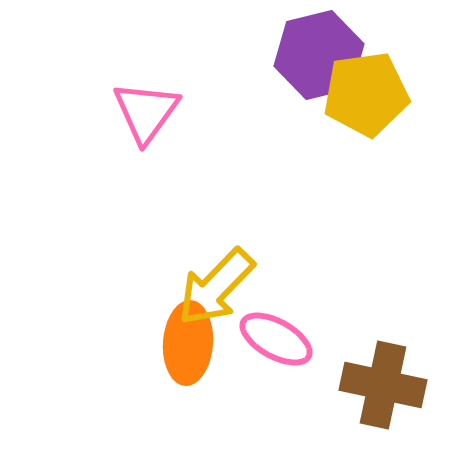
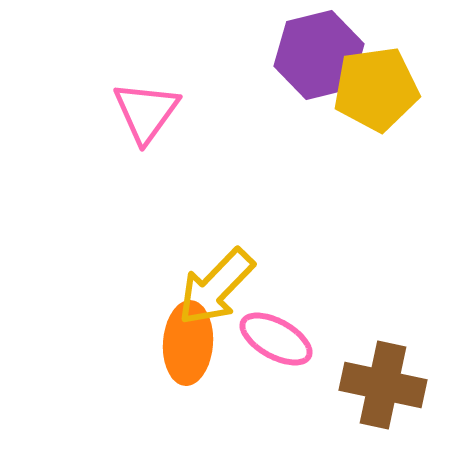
yellow pentagon: moved 10 px right, 5 px up
